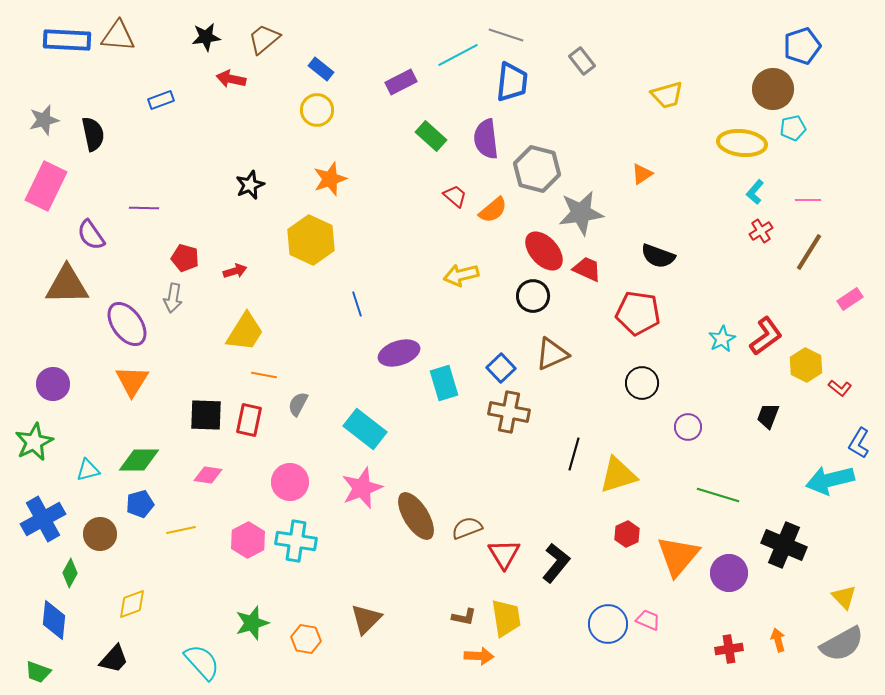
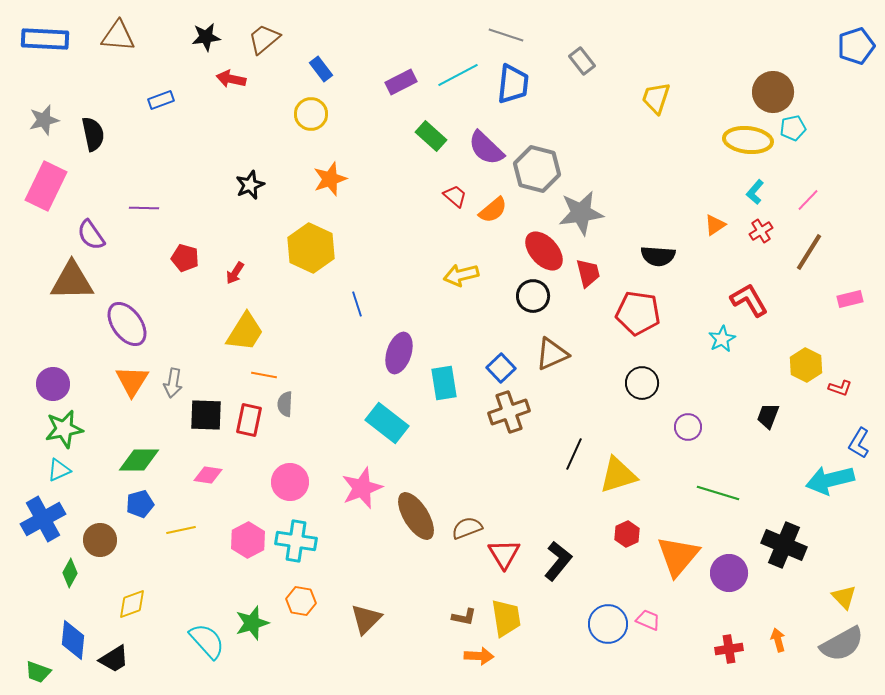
blue rectangle at (67, 40): moved 22 px left, 1 px up
blue pentagon at (802, 46): moved 54 px right
cyan line at (458, 55): moved 20 px down
blue rectangle at (321, 69): rotated 15 degrees clockwise
blue trapezoid at (512, 82): moved 1 px right, 2 px down
brown circle at (773, 89): moved 3 px down
yellow trapezoid at (667, 95): moved 11 px left, 3 px down; rotated 124 degrees clockwise
yellow circle at (317, 110): moved 6 px left, 4 px down
purple semicircle at (486, 139): moved 9 px down; rotated 39 degrees counterclockwise
yellow ellipse at (742, 143): moved 6 px right, 3 px up
orange triangle at (642, 174): moved 73 px right, 51 px down
pink line at (808, 200): rotated 45 degrees counterclockwise
yellow hexagon at (311, 240): moved 8 px down
black semicircle at (658, 256): rotated 16 degrees counterclockwise
red trapezoid at (587, 269): moved 1 px right, 4 px down; rotated 52 degrees clockwise
red arrow at (235, 271): moved 2 px down; rotated 140 degrees clockwise
brown triangle at (67, 285): moved 5 px right, 4 px up
gray arrow at (173, 298): moved 85 px down
pink rectangle at (850, 299): rotated 20 degrees clockwise
red L-shape at (766, 336): moved 17 px left, 36 px up; rotated 84 degrees counterclockwise
purple ellipse at (399, 353): rotated 54 degrees counterclockwise
cyan rectangle at (444, 383): rotated 8 degrees clockwise
red L-shape at (840, 388): rotated 20 degrees counterclockwise
gray semicircle at (298, 404): moved 13 px left; rotated 25 degrees counterclockwise
brown cross at (509, 412): rotated 30 degrees counterclockwise
cyan rectangle at (365, 429): moved 22 px right, 6 px up
green star at (34, 442): moved 30 px right, 13 px up; rotated 15 degrees clockwise
black line at (574, 454): rotated 8 degrees clockwise
cyan triangle at (88, 470): moved 29 px left; rotated 10 degrees counterclockwise
green line at (718, 495): moved 2 px up
brown circle at (100, 534): moved 6 px down
black L-shape at (556, 563): moved 2 px right, 2 px up
blue diamond at (54, 620): moved 19 px right, 20 px down
orange hexagon at (306, 639): moved 5 px left, 38 px up
black trapezoid at (114, 659): rotated 16 degrees clockwise
cyan semicircle at (202, 662): moved 5 px right, 21 px up
